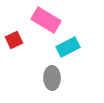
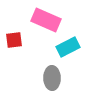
pink rectangle: rotated 8 degrees counterclockwise
red square: rotated 18 degrees clockwise
